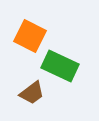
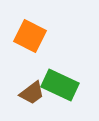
green rectangle: moved 19 px down
